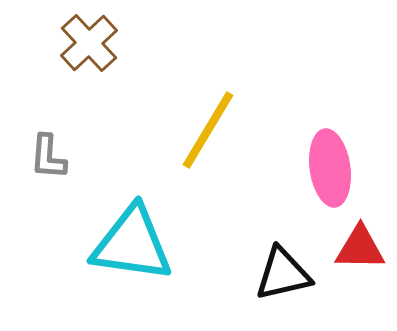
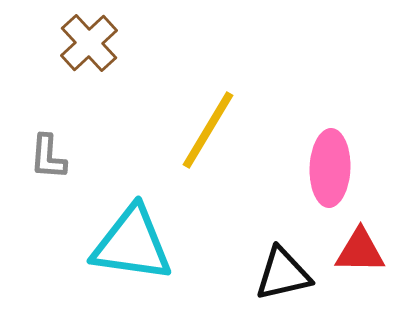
pink ellipse: rotated 10 degrees clockwise
red triangle: moved 3 px down
